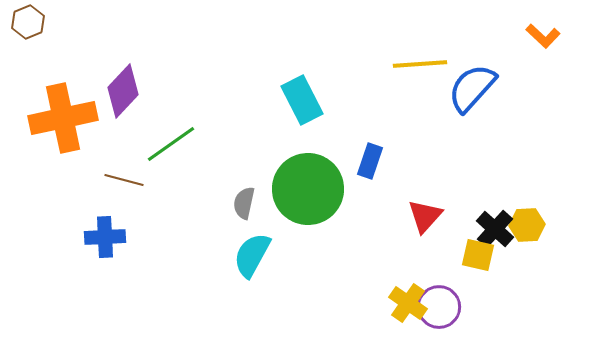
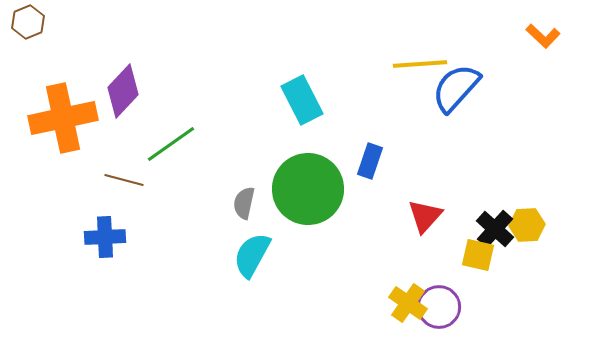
blue semicircle: moved 16 px left
